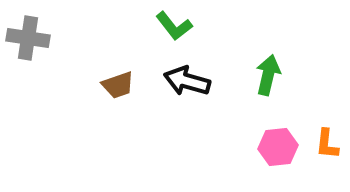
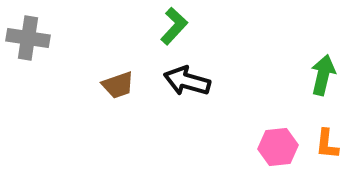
green L-shape: rotated 99 degrees counterclockwise
green arrow: moved 55 px right
